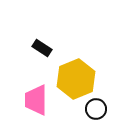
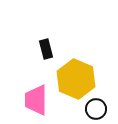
black rectangle: moved 4 px right, 1 px down; rotated 42 degrees clockwise
yellow hexagon: rotated 15 degrees counterclockwise
